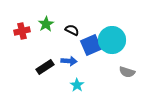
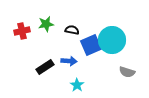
green star: rotated 21 degrees clockwise
black semicircle: rotated 16 degrees counterclockwise
